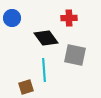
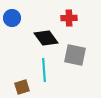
brown square: moved 4 px left
